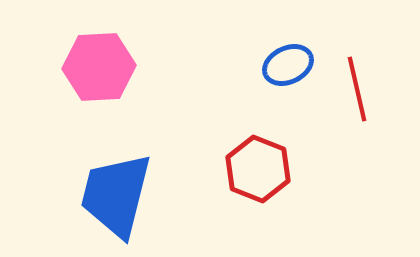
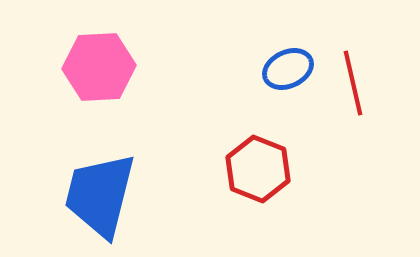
blue ellipse: moved 4 px down
red line: moved 4 px left, 6 px up
blue trapezoid: moved 16 px left
